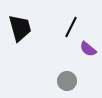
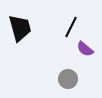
purple semicircle: moved 3 px left
gray circle: moved 1 px right, 2 px up
